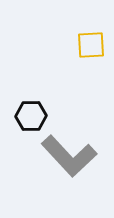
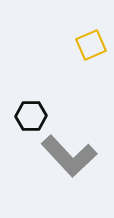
yellow square: rotated 20 degrees counterclockwise
